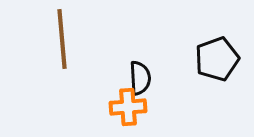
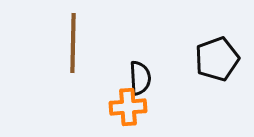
brown line: moved 11 px right, 4 px down; rotated 6 degrees clockwise
